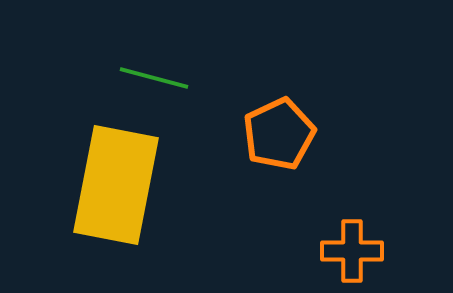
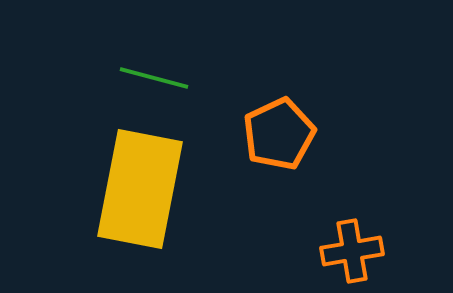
yellow rectangle: moved 24 px right, 4 px down
orange cross: rotated 10 degrees counterclockwise
